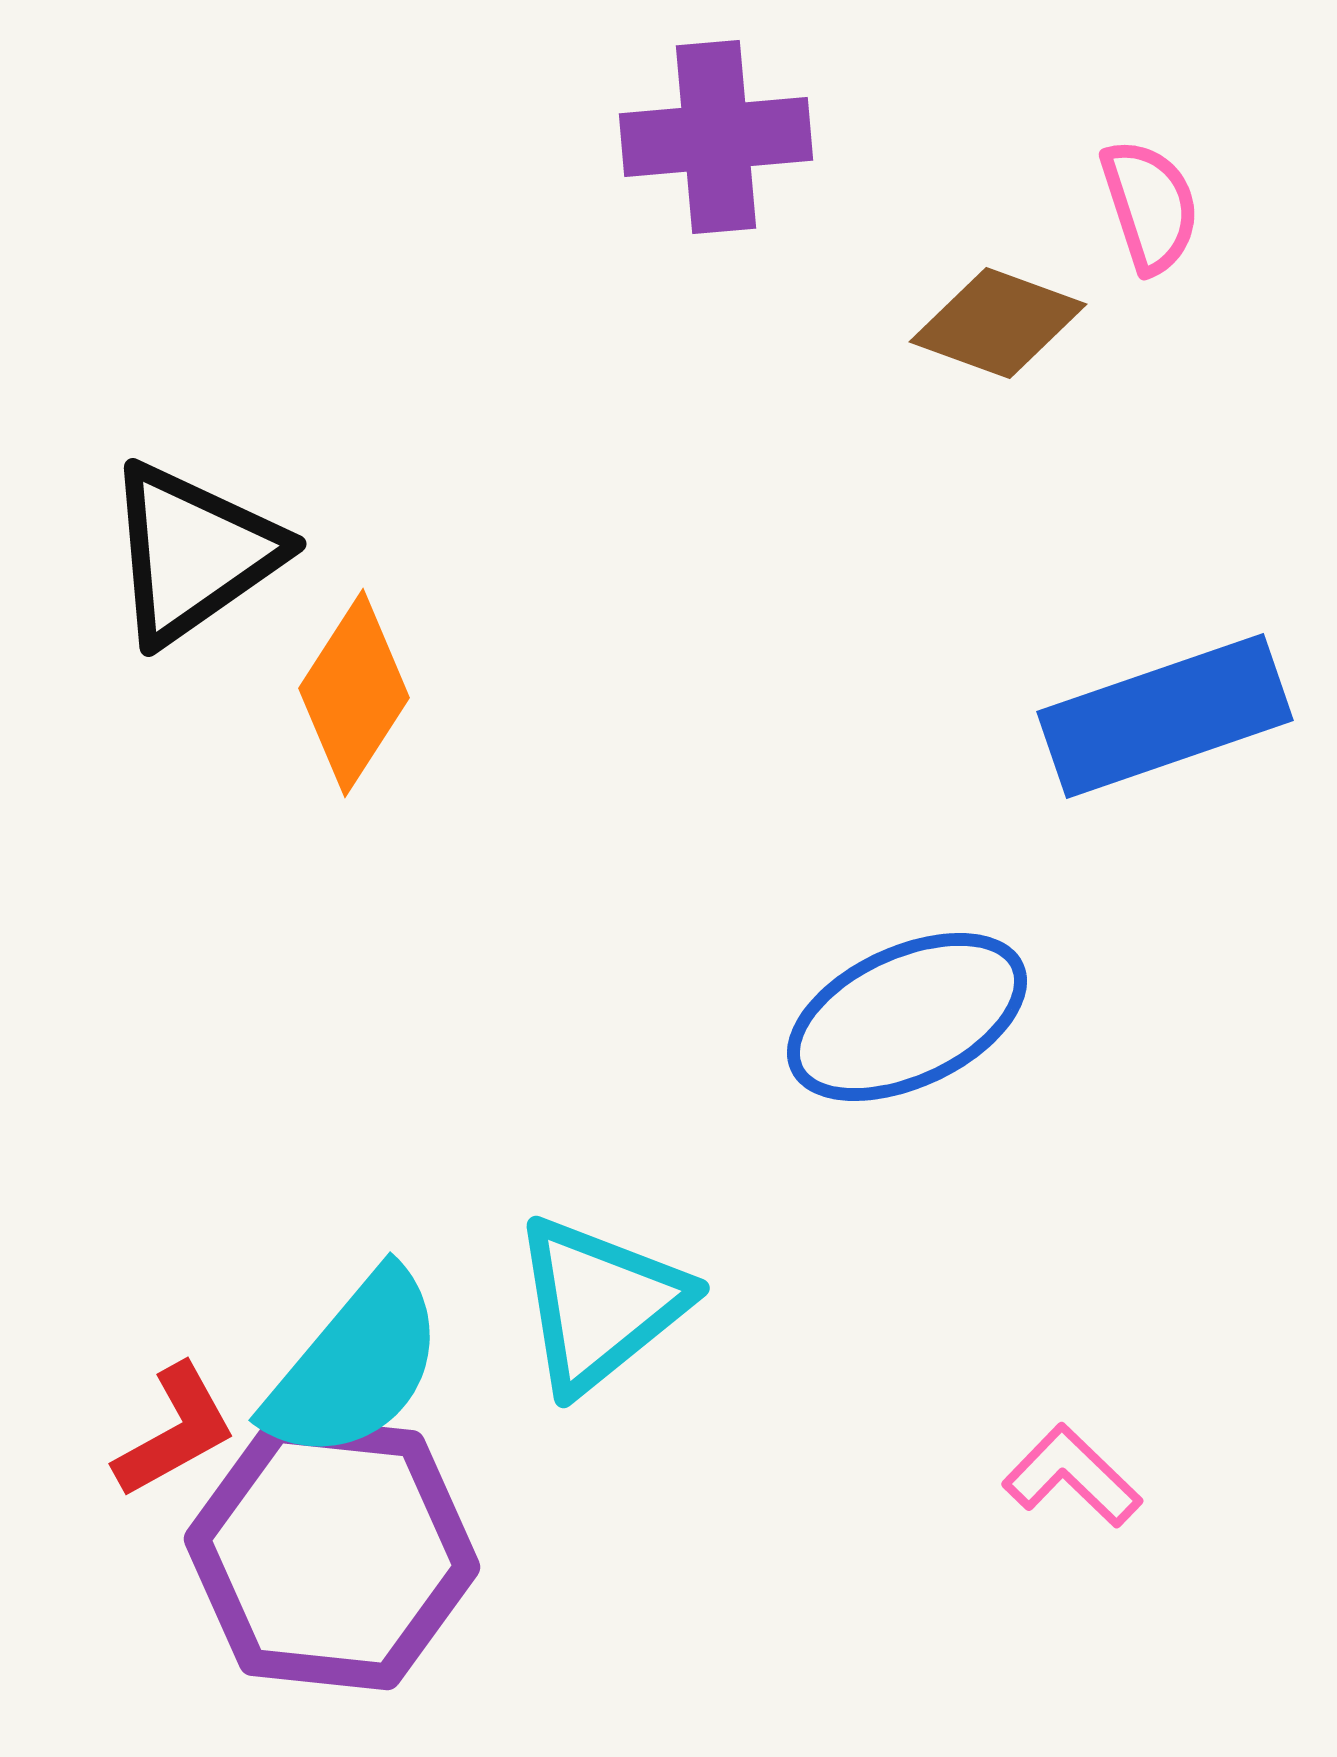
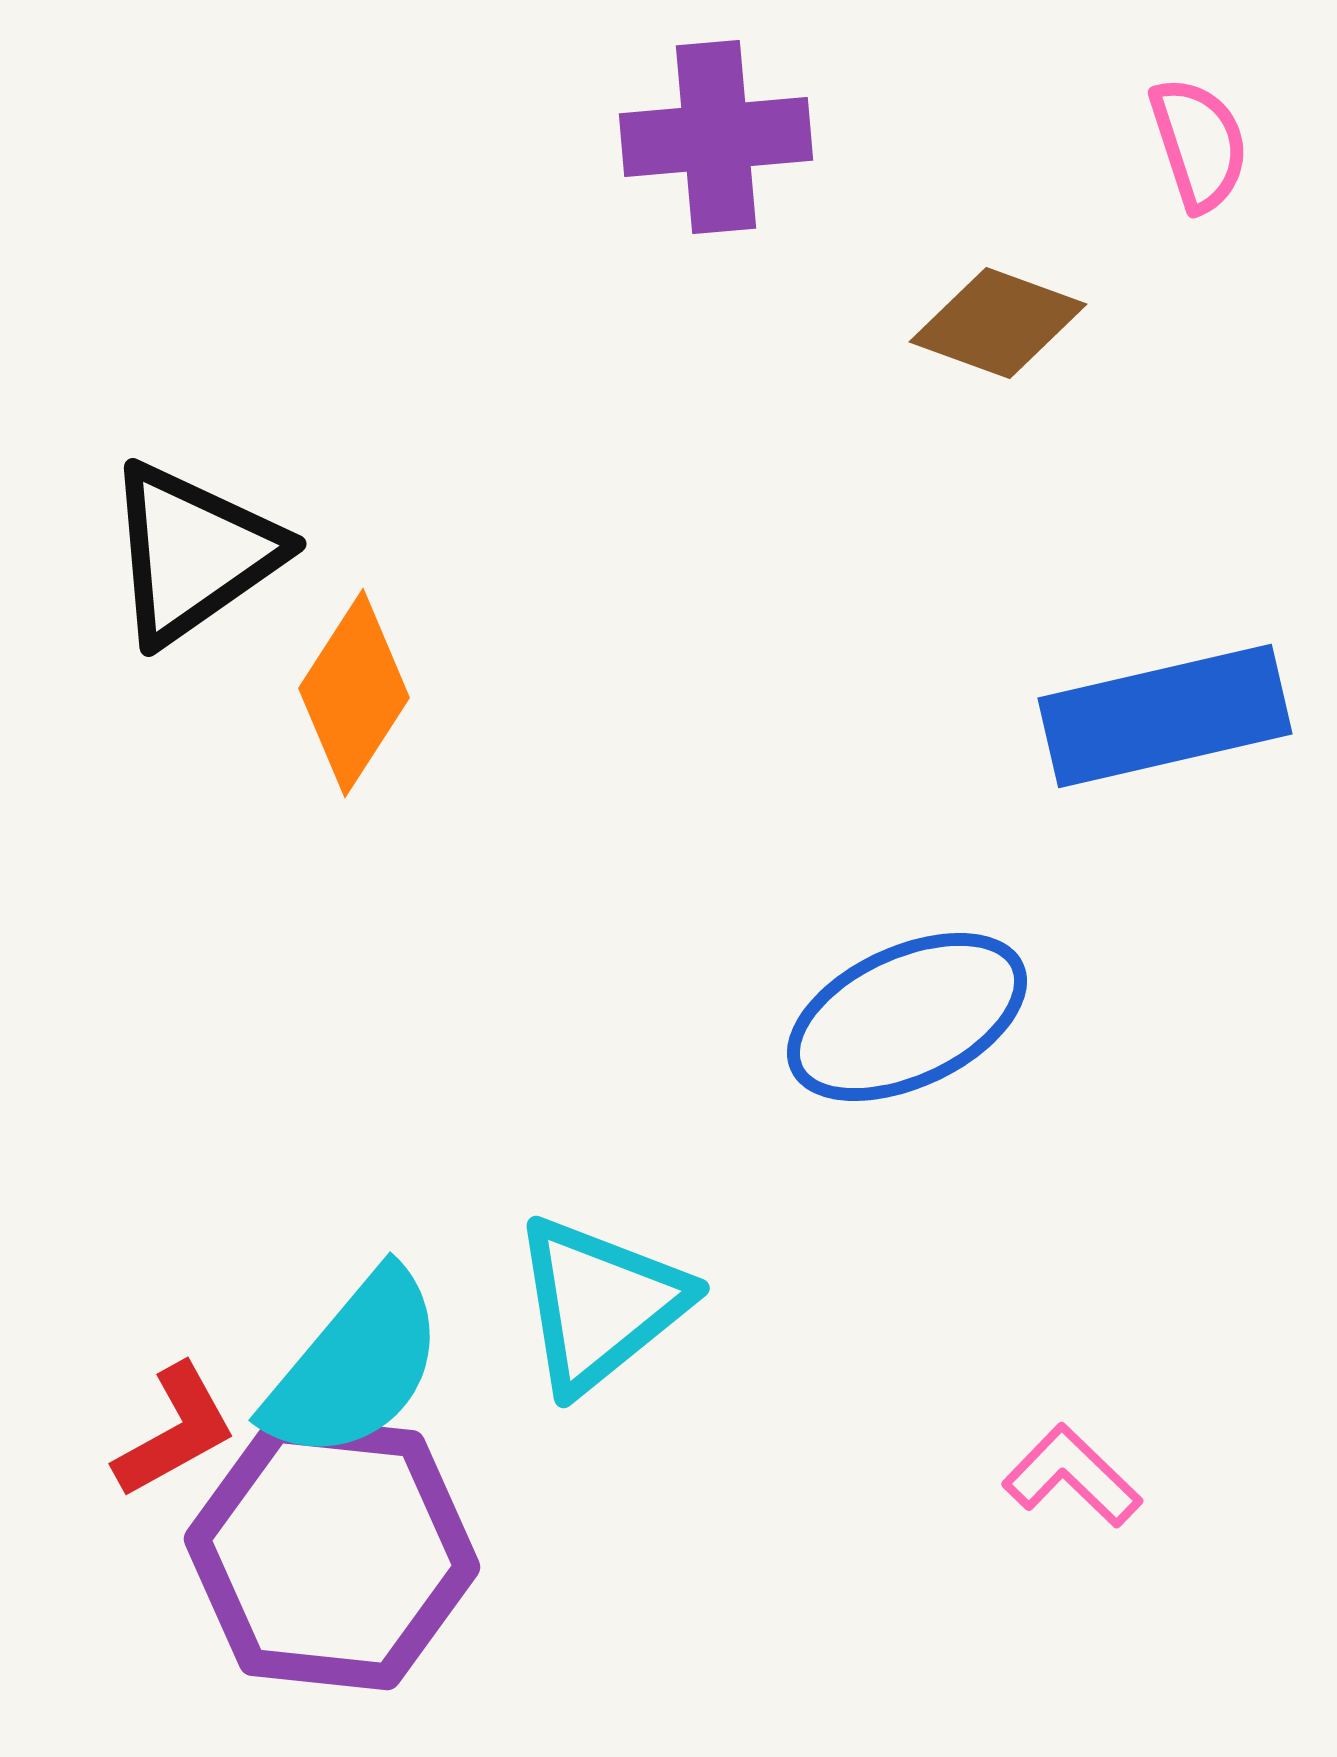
pink semicircle: moved 49 px right, 62 px up
blue rectangle: rotated 6 degrees clockwise
